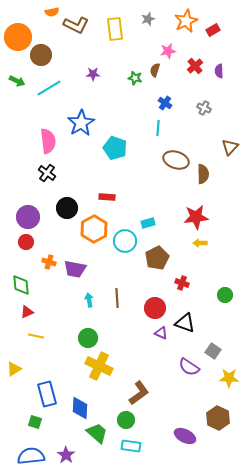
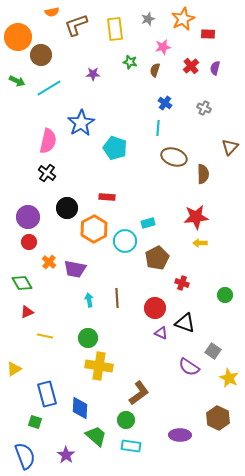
orange star at (186, 21): moved 3 px left, 2 px up
brown L-shape at (76, 25): rotated 135 degrees clockwise
red rectangle at (213, 30): moved 5 px left, 4 px down; rotated 32 degrees clockwise
pink star at (168, 51): moved 5 px left, 4 px up
red cross at (195, 66): moved 4 px left
purple semicircle at (219, 71): moved 4 px left, 3 px up; rotated 16 degrees clockwise
green star at (135, 78): moved 5 px left, 16 px up
pink semicircle at (48, 141): rotated 20 degrees clockwise
brown ellipse at (176, 160): moved 2 px left, 3 px up
red circle at (26, 242): moved 3 px right
orange cross at (49, 262): rotated 24 degrees clockwise
green diamond at (21, 285): moved 1 px right, 2 px up; rotated 25 degrees counterclockwise
yellow line at (36, 336): moved 9 px right
yellow cross at (99, 366): rotated 16 degrees counterclockwise
yellow star at (229, 378): rotated 24 degrees clockwise
green trapezoid at (97, 433): moved 1 px left, 3 px down
purple ellipse at (185, 436): moved 5 px left, 1 px up; rotated 25 degrees counterclockwise
blue semicircle at (31, 456): moved 6 px left; rotated 76 degrees clockwise
